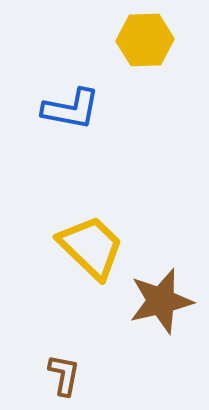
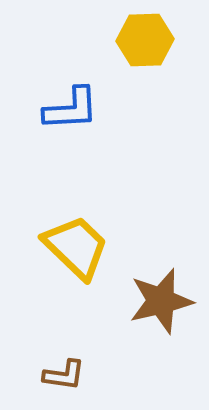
blue L-shape: rotated 14 degrees counterclockwise
yellow trapezoid: moved 15 px left
brown L-shape: rotated 87 degrees clockwise
